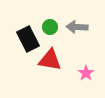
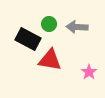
green circle: moved 1 px left, 3 px up
black rectangle: rotated 35 degrees counterclockwise
pink star: moved 3 px right, 1 px up
